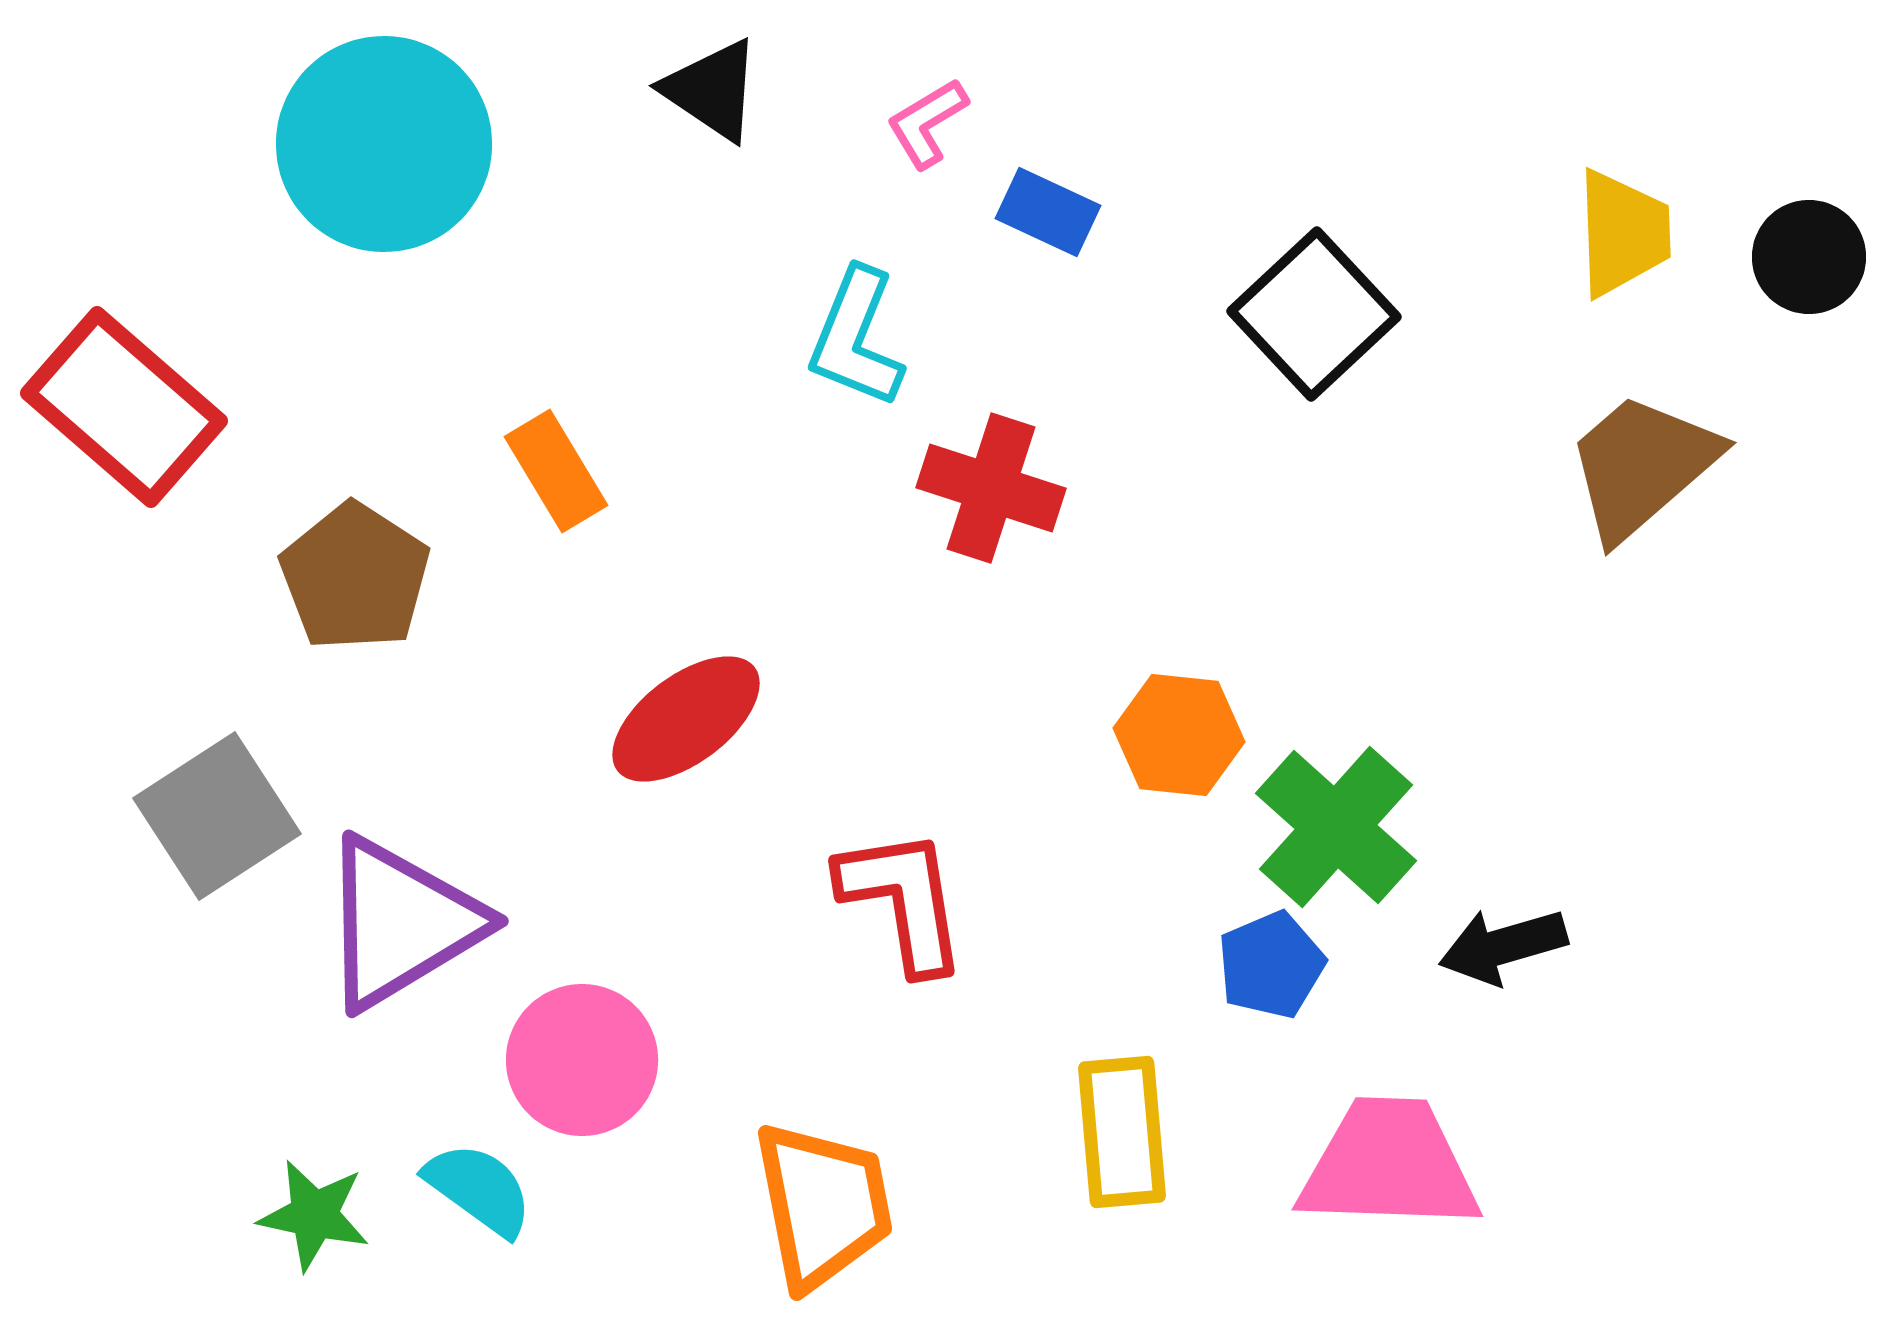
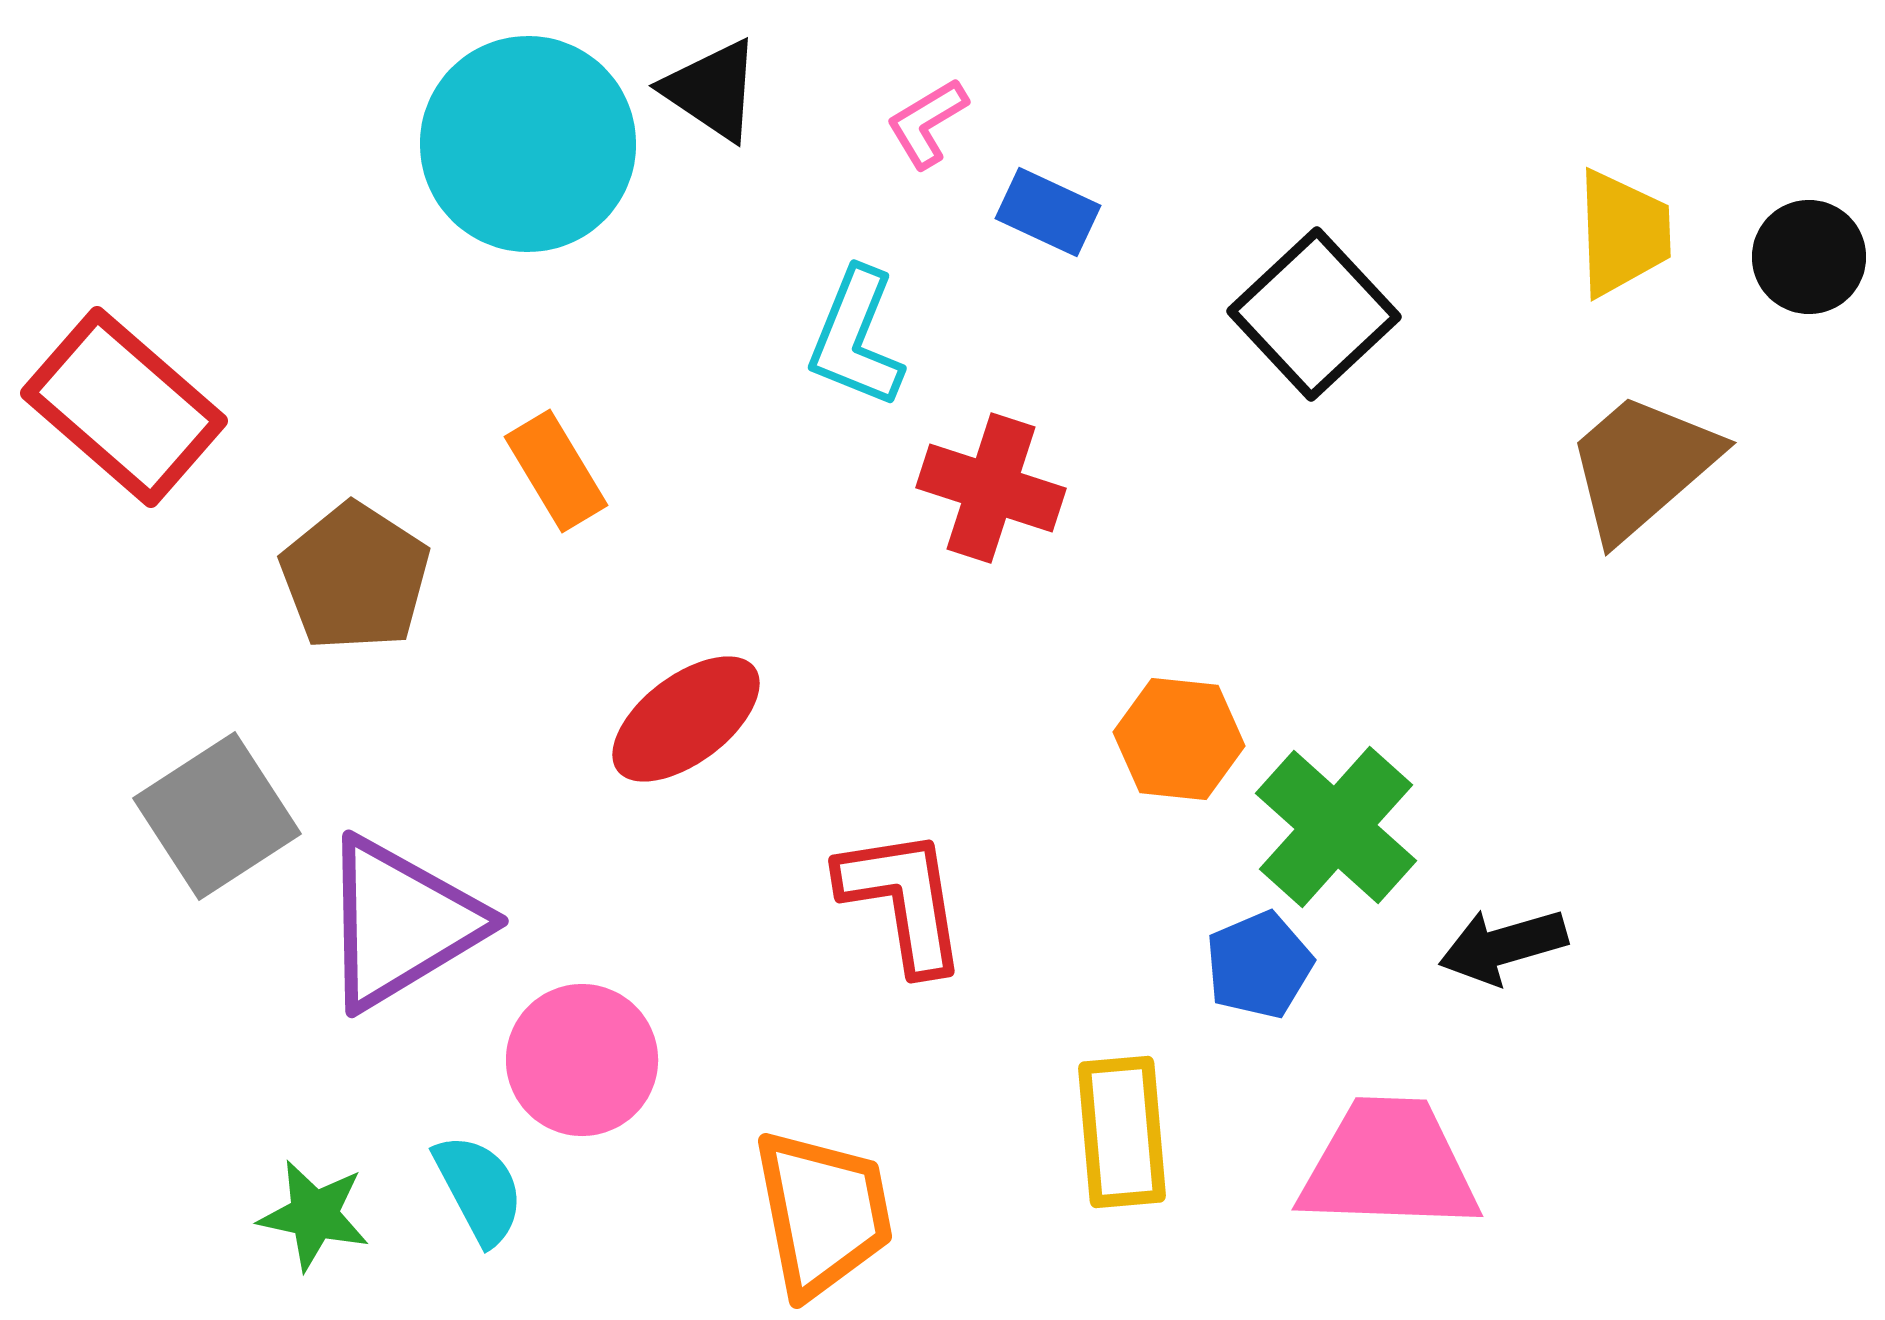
cyan circle: moved 144 px right
orange hexagon: moved 4 px down
blue pentagon: moved 12 px left
cyan semicircle: rotated 26 degrees clockwise
orange trapezoid: moved 8 px down
